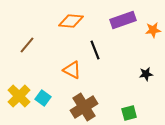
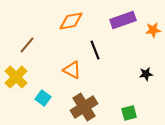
orange diamond: rotated 15 degrees counterclockwise
yellow cross: moved 3 px left, 19 px up
